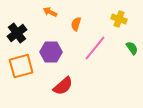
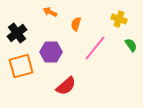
green semicircle: moved 1 px left, 3 px up
red semicircle: moved 3 px right
